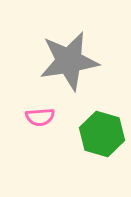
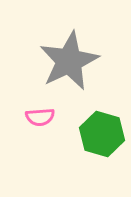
gray star: rotated 16 degrees counterclockwise
